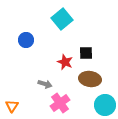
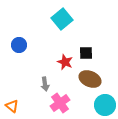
blue circle: moved 7 px left, 5 px down
brown ellipse: rotated 15 degrees clockwise
gray arrow: rotated 64 degrees clockwise
orange triangle: rotated 24 degrees counterclockwise
